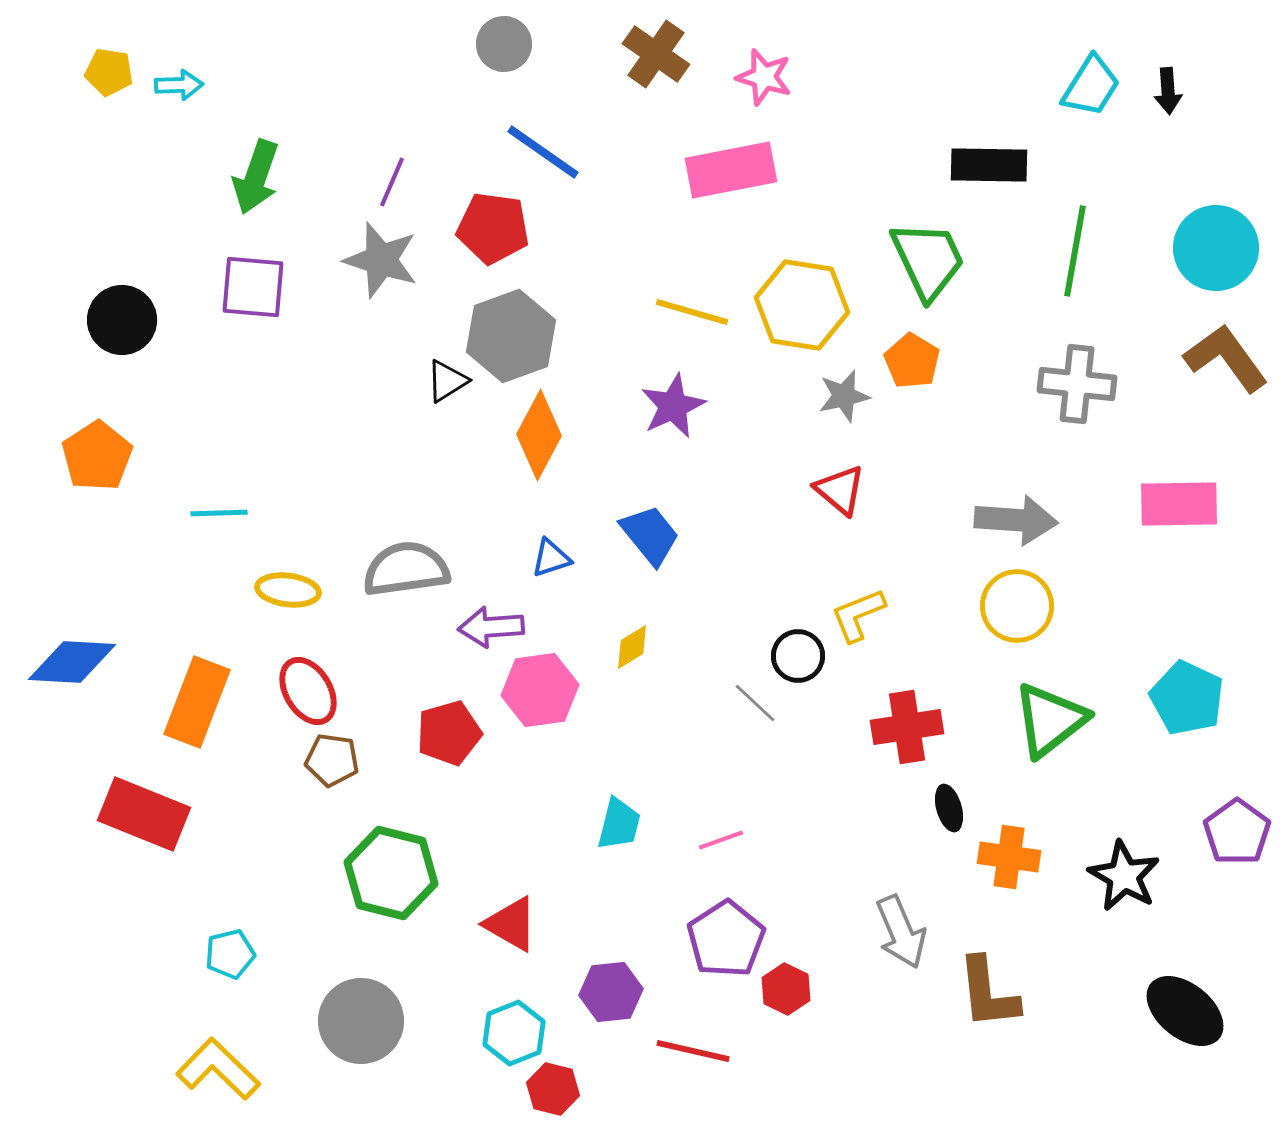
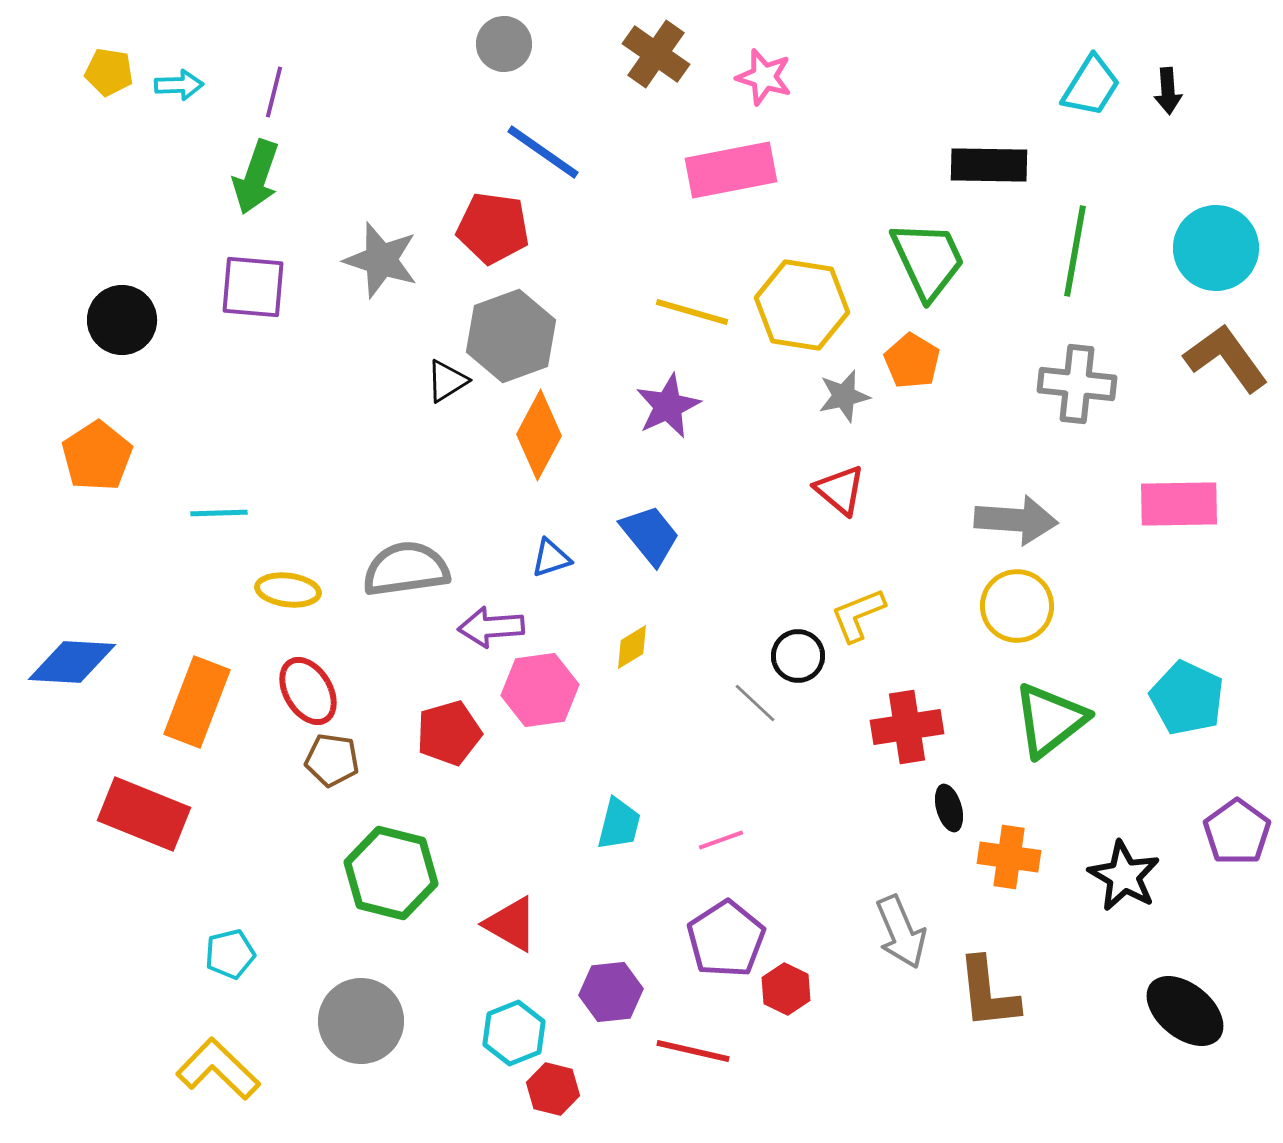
purple line at (392, 182): moved 118 px left, 90 px up; rotated 9 degrees counterclockwise
purple star at (673, 406): moved 5 px left
